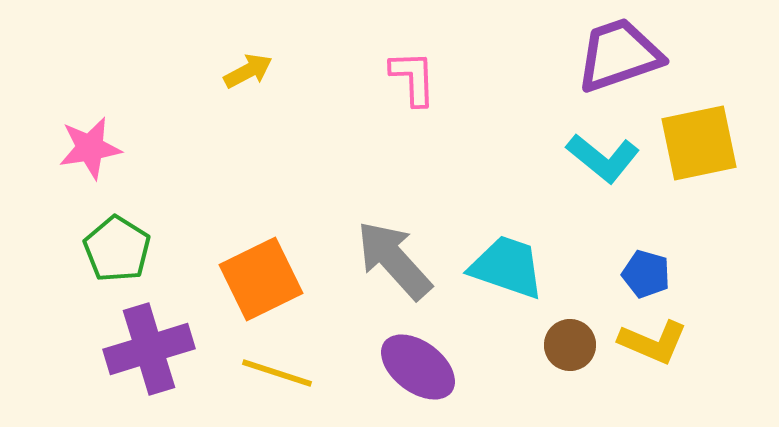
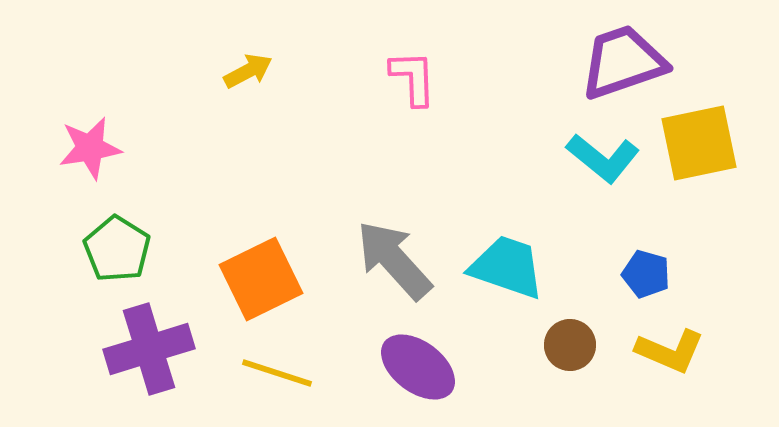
purple trapezoid: moved 4 px right, 7 px down
yellow L-shape: moved 17 px right, 9 px down
